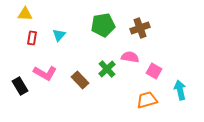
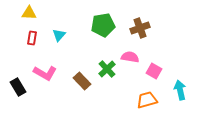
yellow triangle: moved 4 px right, 1 px up
brown rectangle: moved 2 px right, 1 px down
black rectangle: moved 2 px left, 1 px down
